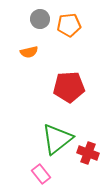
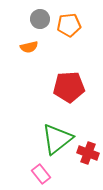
orange semicircle: moved 5 px up
